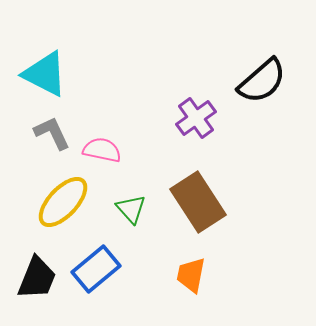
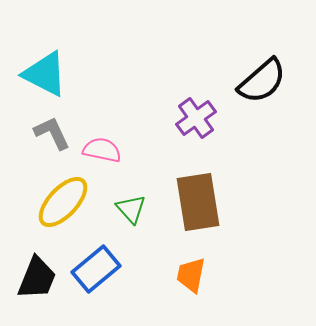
brown rectangle: rotated 24 degrees clockwise
